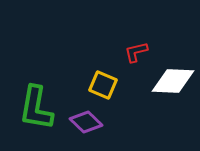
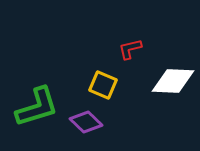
red L-shape: moved 6 px left, 3 px up
green L-shape: moved 1 px right, 1 px up; rotated 117 degrees counterclockwise
